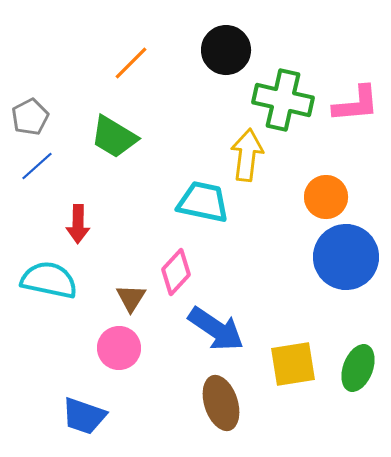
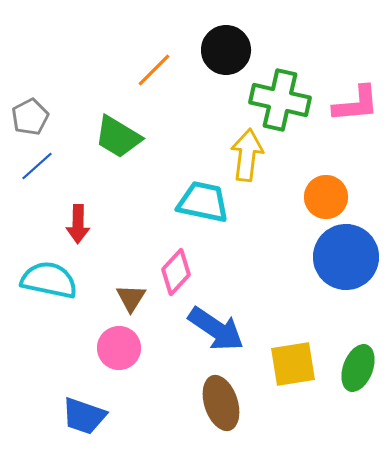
orange line: moved 23 px right, 7 px down
green cross: moved 3 px left
green trapezoid: moved 4 px right
